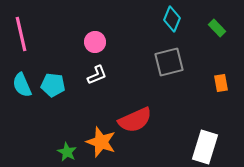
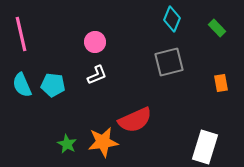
orange star: moved 2 px right; rotated 28 degrees counterclockwise
green star: moved 8 px up
